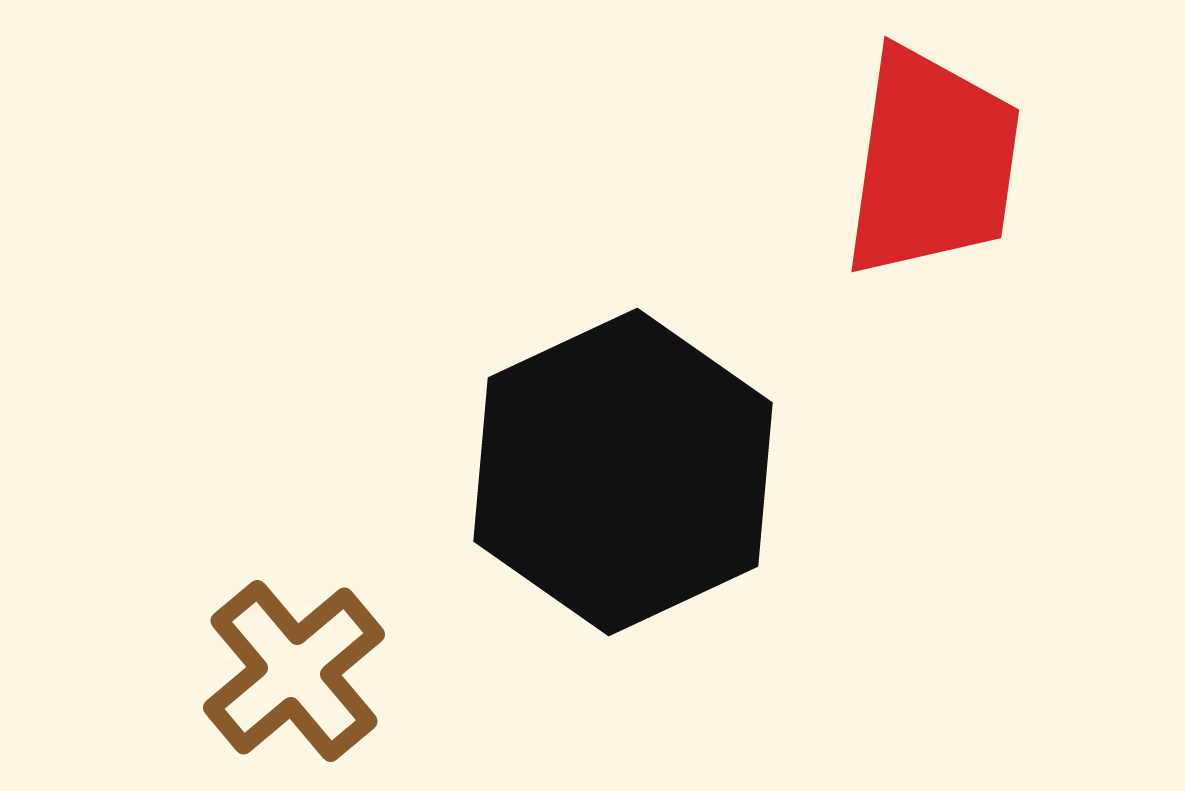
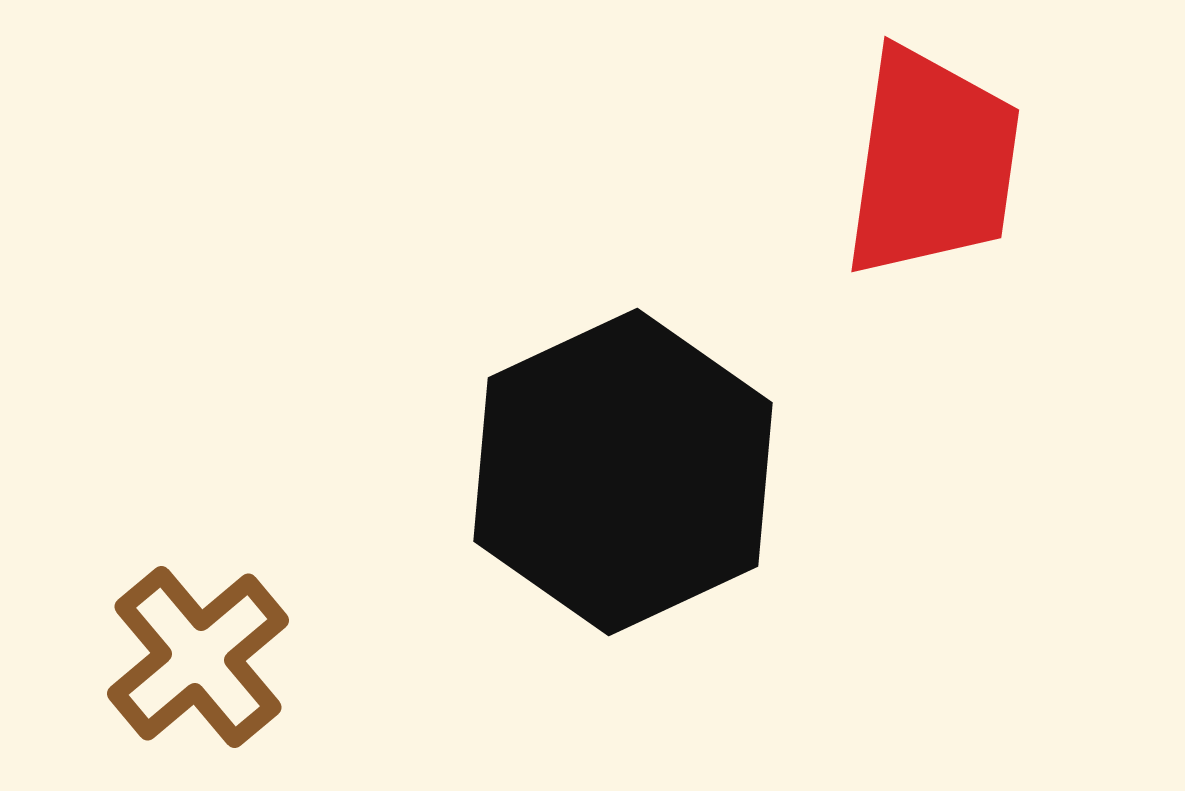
brown cross: moved 96 px left, 14 px up
